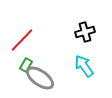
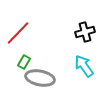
red line: moved 4 px left, 7 px up
green rectangle: moved 2 px left, 3 px up
gray ellipse: rotated 24 degrees counterclockwise
